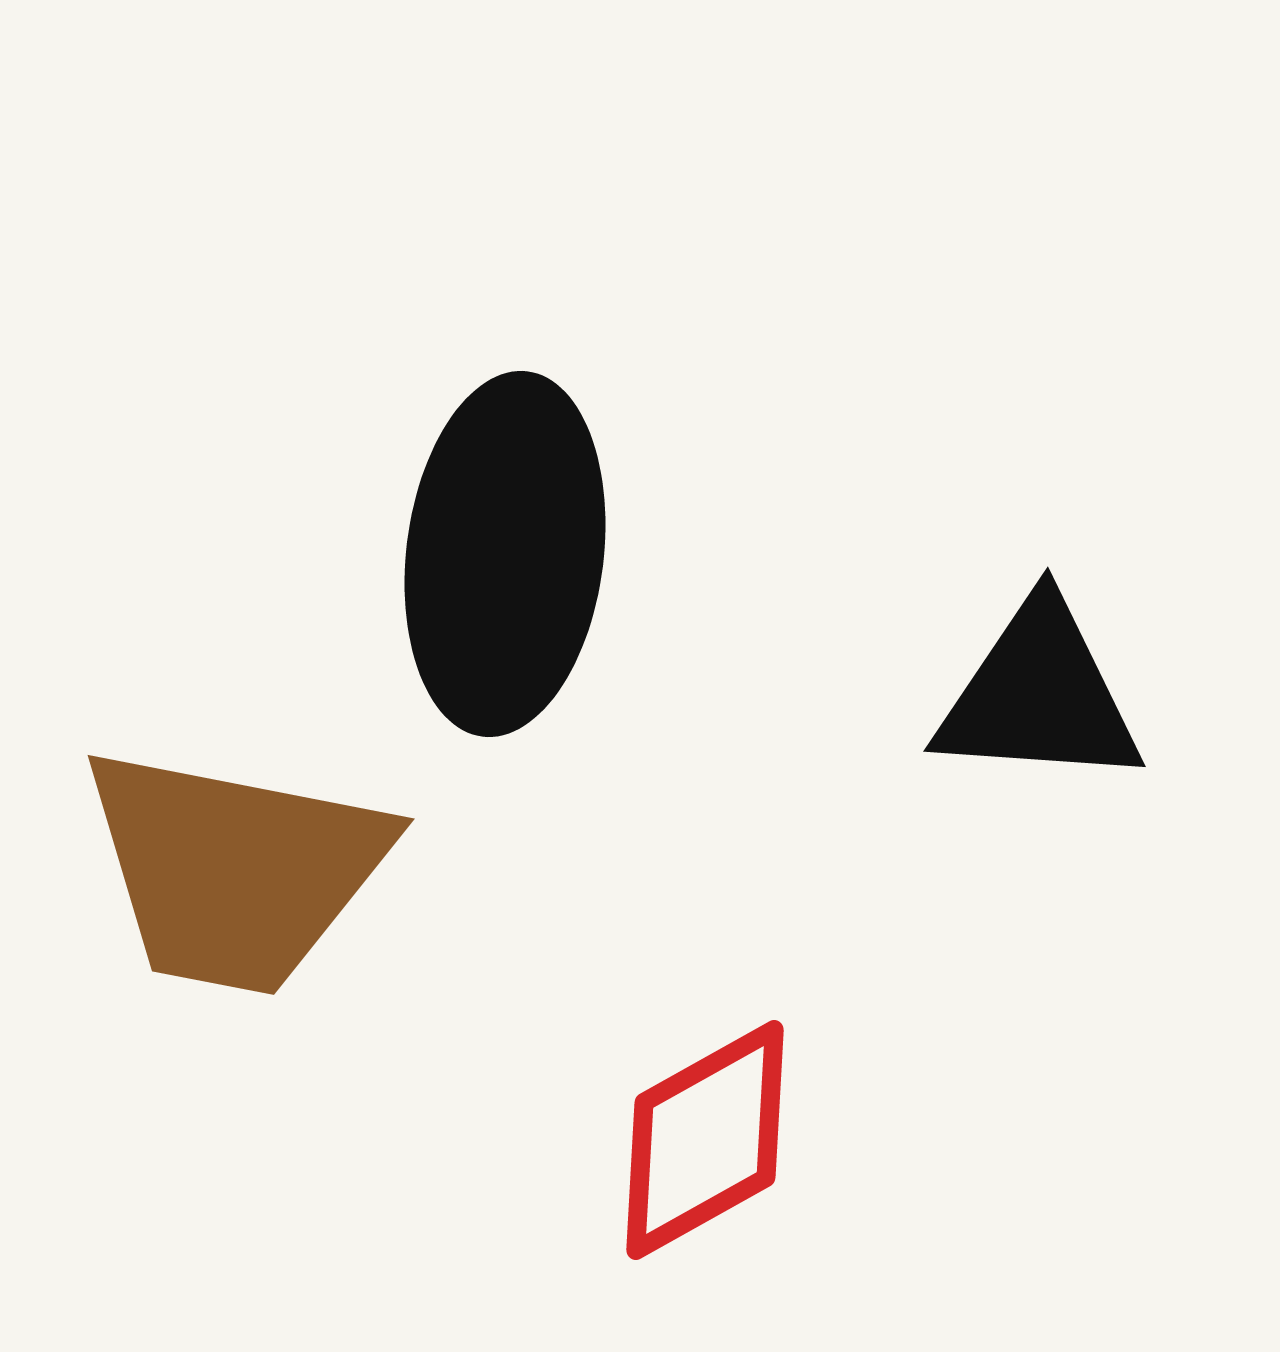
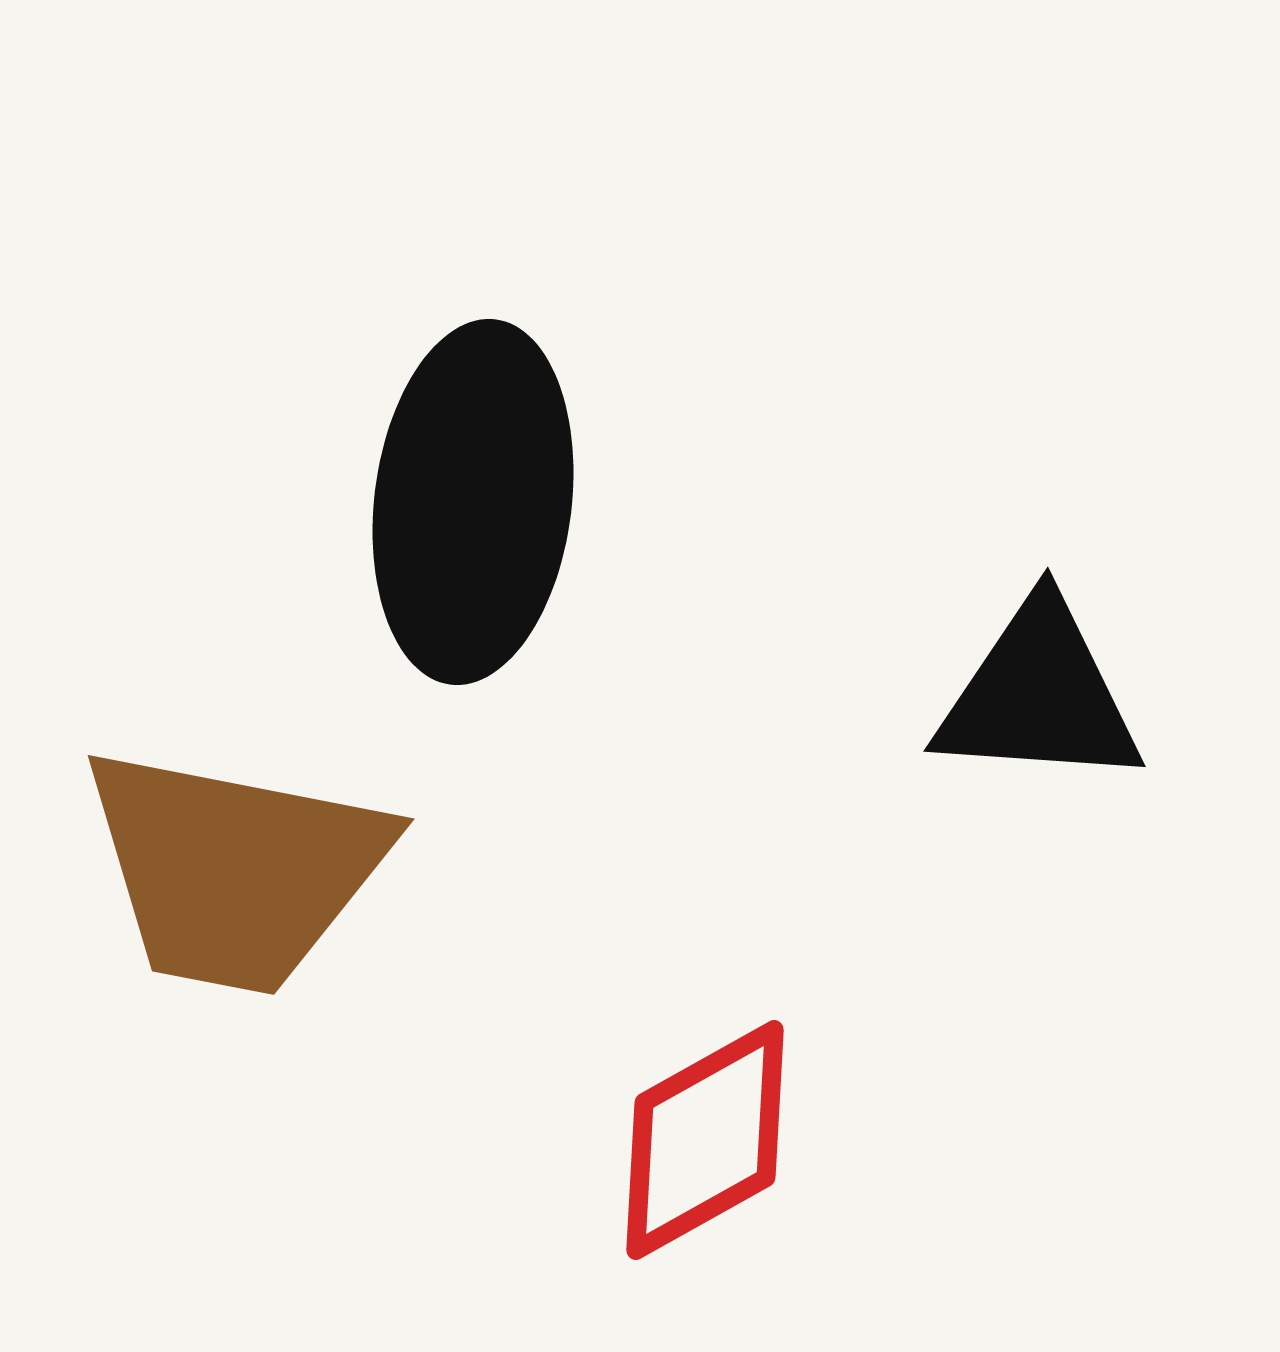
black ellipse: moved 32 px left, 52 px up
